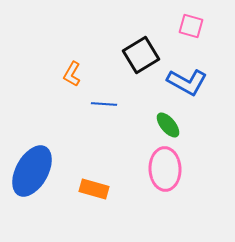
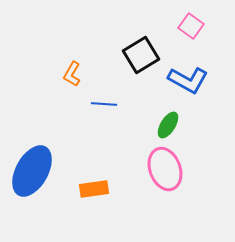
pink square: rotated 20 degrees clockwise
blue L-shape: moved 1 px right, 2 px up
green ellipse: rotated 72 degrees clockwise
pink ellipse: rotated 18 degrees counterclockwise
orange rectangle: rotated 24 degrees counterclockwise
